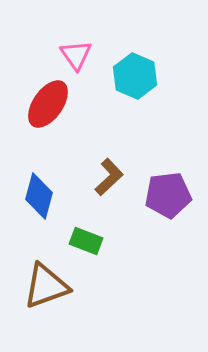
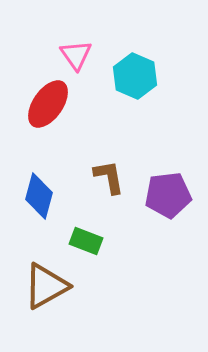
brown L-shape: rotated 57 degrees counterclockwise
brown triangle: rotated 9 degrees counterclockwise
